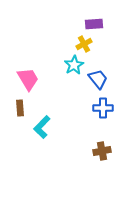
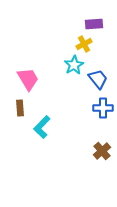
brown cross: rotated 30 degrees counterclockwise
